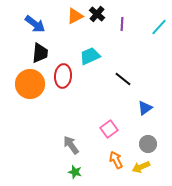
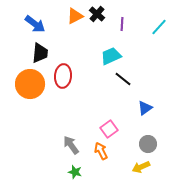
cyan trapezoid: moved 21 px right
orange arrow: moved 15 px left, 9 px up
